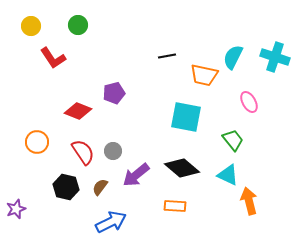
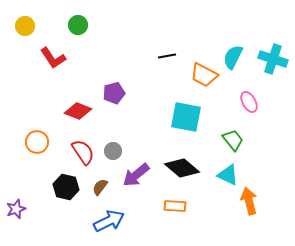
yellow circle: moved 6 px left
cyan cross: moved 2 px left, 2 px down
orange trapezoid: rotated 16 degrees clockwise
blue arrow: moved 2 px left, 1 px up
